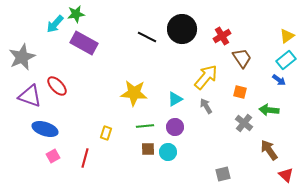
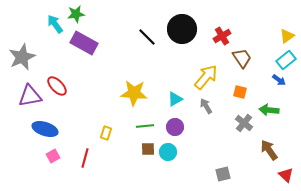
cyan arrow: rotated 102 degrees clockwise
black line: rotated 18 degrees clockwise
purple triangle: rotated 30 degrees counterclockwise
